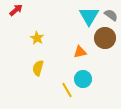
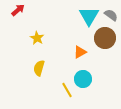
red arrow: moved 2 px right
orange triangle: rotated 16 degrees counterclockwise
yellow semicircle: moved 1 px right
